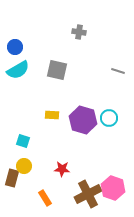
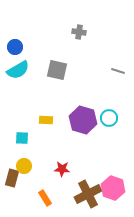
yellow rectangle: moved 6 px left, 5 px down
cyan square: moved 1 px left, 3 px up; rotated 16 degrees counterclockwise
